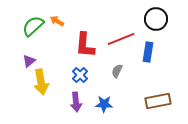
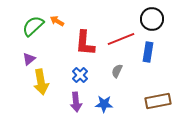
black circle: moved 4 px left
red L-shape: moved 2 px up
purple triangle: moved 2 px up
